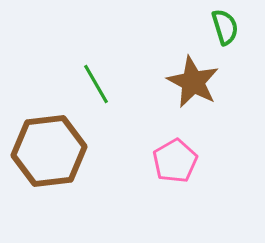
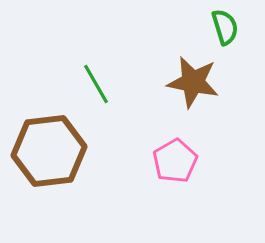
brown star: rotated 16 degrees counterclockwise
